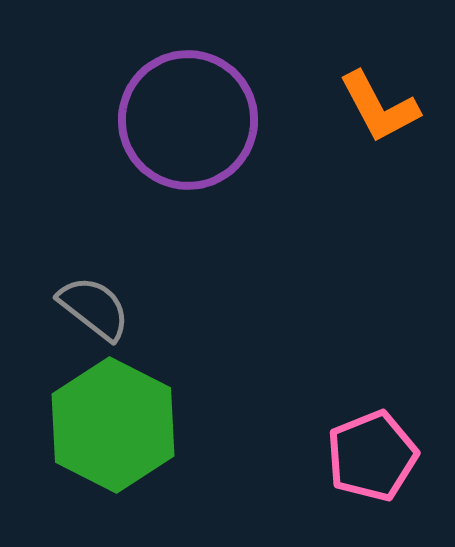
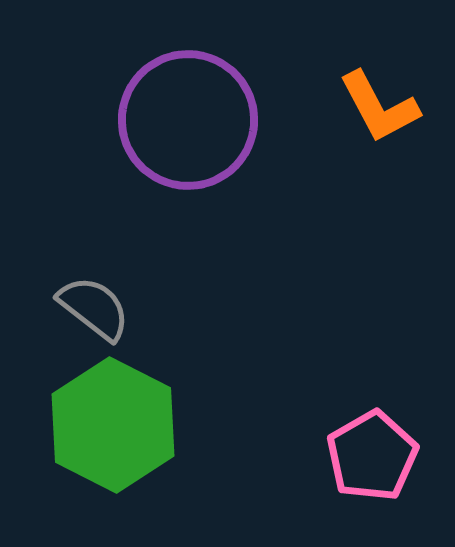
pink pentagon: rotated 8 degrees counterclockwise
